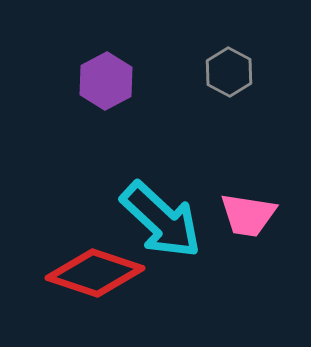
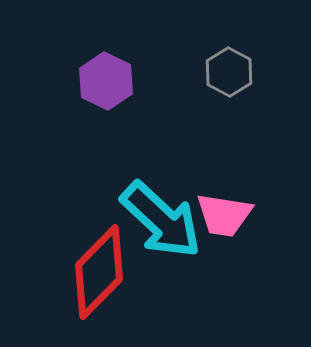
purple hexagon: rotated 6 degrees counterclockwise
pink trapezoid: moved 24 px left
red diamond: moved 4 px right, 1 px up; rotated 64 degrees counterclockwise
